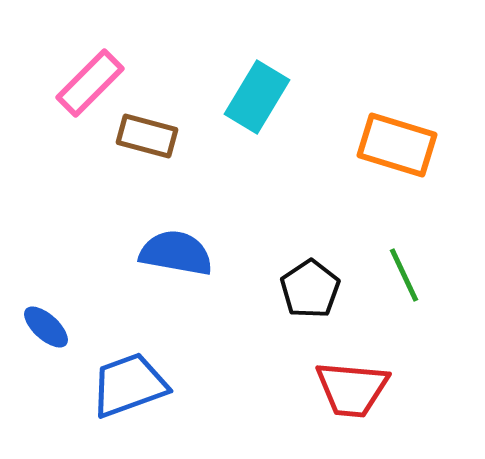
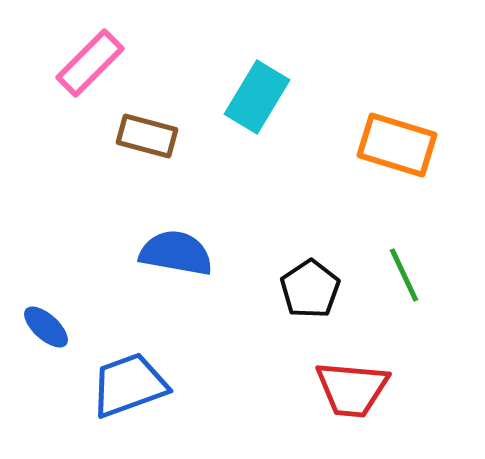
pink rectangle: moved 20 px up
